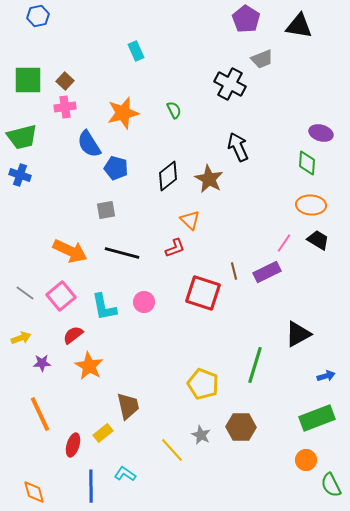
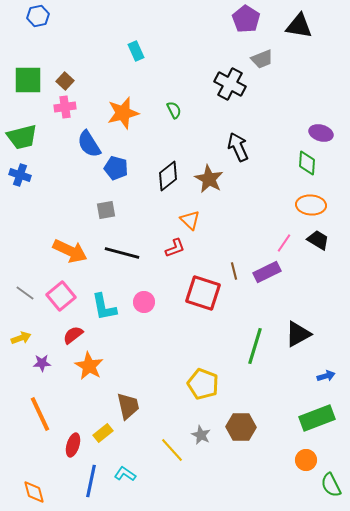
green line at (255, 365): moved 19 px up
blue line at (91, 486): moved 5 px up; rotated 12 degrees clockwise
